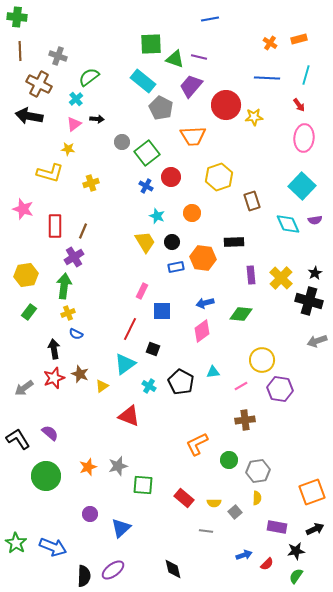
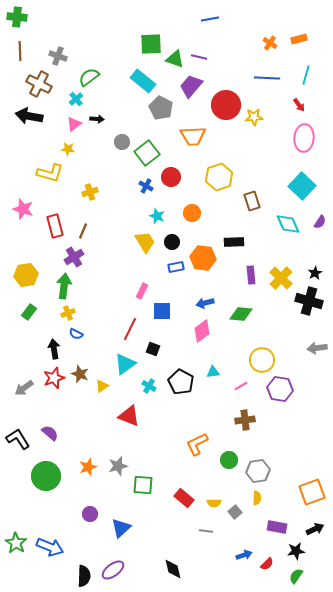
yellow cross at (91, 183): moved 1 px left, 9 px down
purple semicircle at (315, 220): moved 5 px right, 2 px down; rotated 48 degrees counterclockwise
red rectangle at (55, 226): rotated 15 degrees counterclockwise
gray arrow at (317, 341): moved 7 px down; rotated 12 degrees clockwise
blue arrow at (53, 547): moved 3 px left
